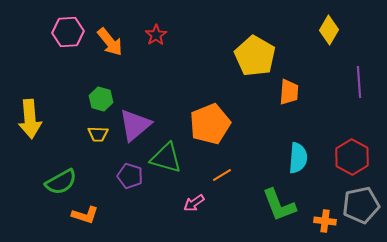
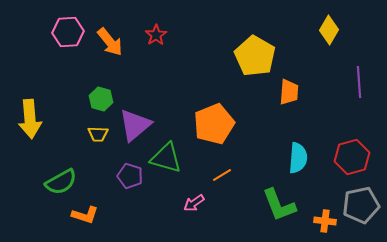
orange pentagon: moved 4 px right
red hexagon: rotated 16 degrees clockwise
